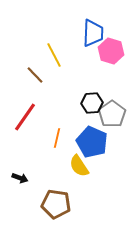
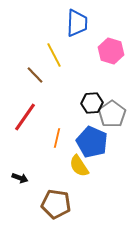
blue trapezoid: moved 16 px left, 10 px up
